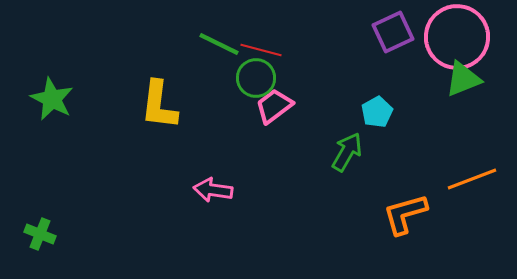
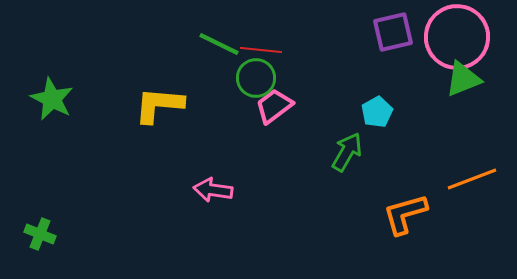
purple square: rotated 12 degrees clockwise
red line: rotated 9 degrees counterclockwise
yellow L-shape: rotated 88 degrees clockwise
